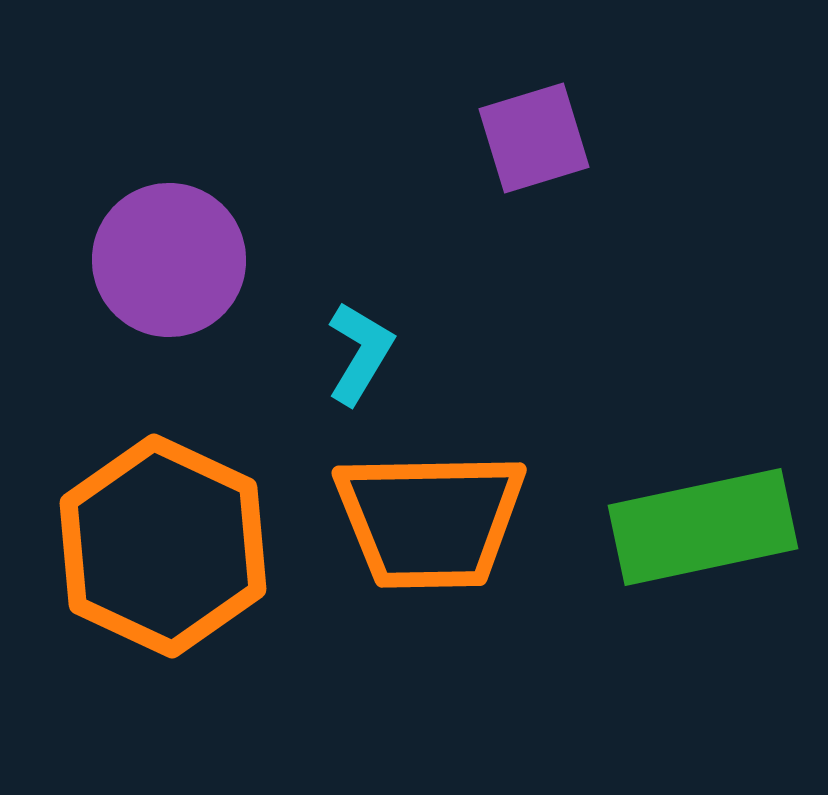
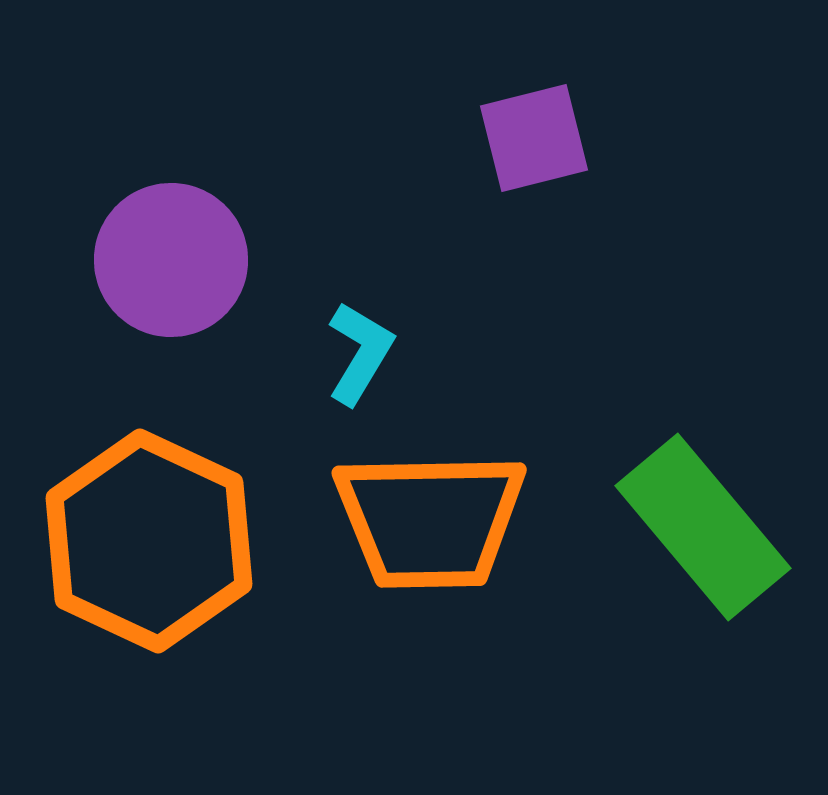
purple square: rotated 3 degrees clockwise
purple circle: moved 2 px right
green rectangle: rotated 62 degrees clockwise
orange hexagon: moved 14 px left, 5 px up
